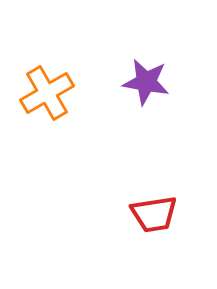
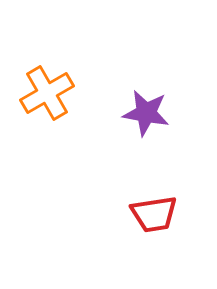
purple star: moved 31 px down
